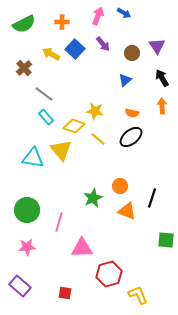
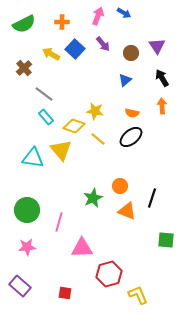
brown circle: moved 1 px left
